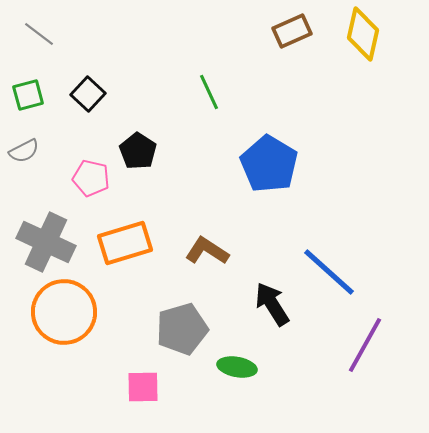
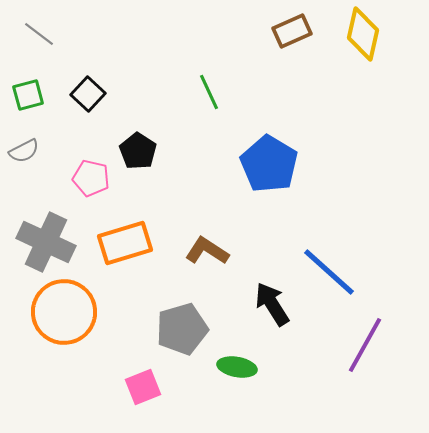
pink square: rotated 21 degrees counterclockwise
